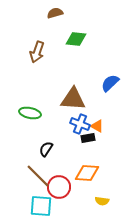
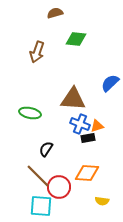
orange triangle: rotated 48 degrees counterclockwise
